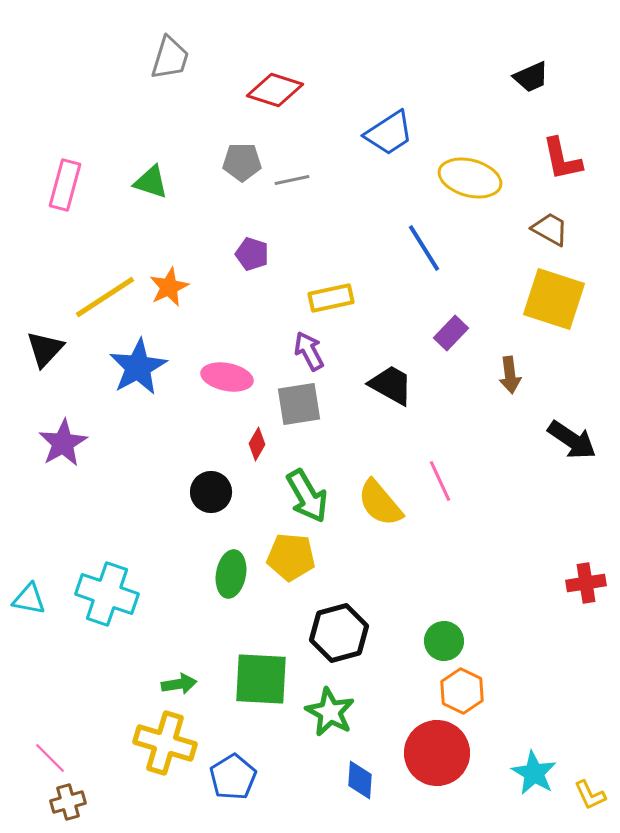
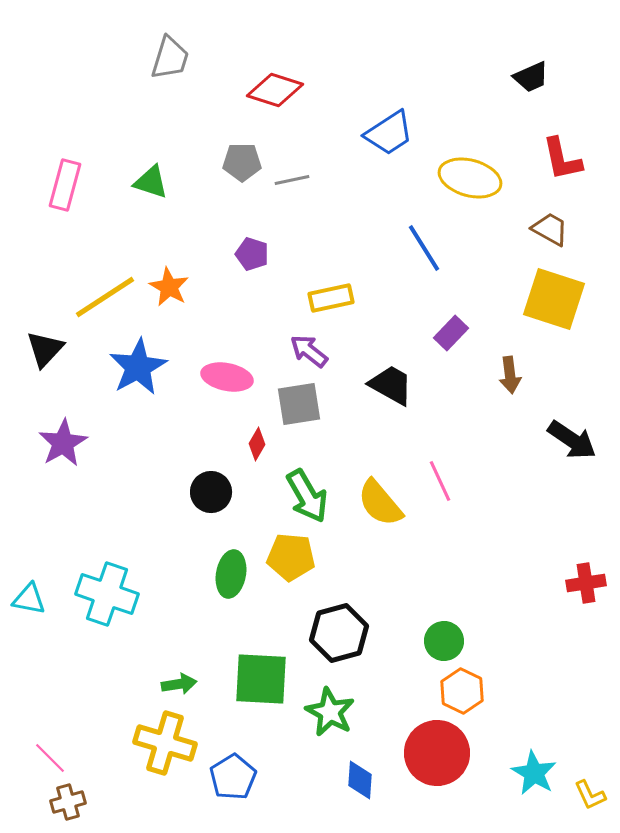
orange star at (169, 287): rotated 18 degrees counterclockwise
purple arrow at (309, 351): rotated 24 degrees counterclockwise
